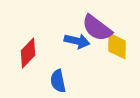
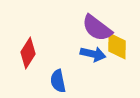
blue arrow: moved 16 px right, 13 px down
red diamond: rotated 12 degrees counterclockwise
